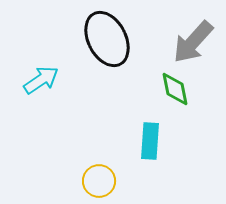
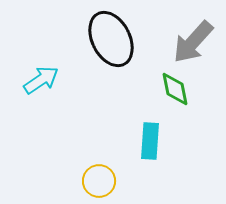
black ellipse: moved 4 px right
